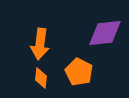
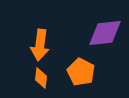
orange arrow: moved 1 px down
orange pentagon: moved 2 px right
